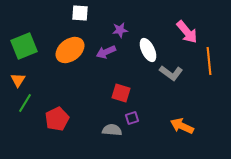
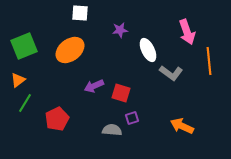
pink arrow: rotated 20 degrees clockwise
purple arrow: moved 12 px left, 34 px down
orange triangle: rotated 21 degrees clockwise
